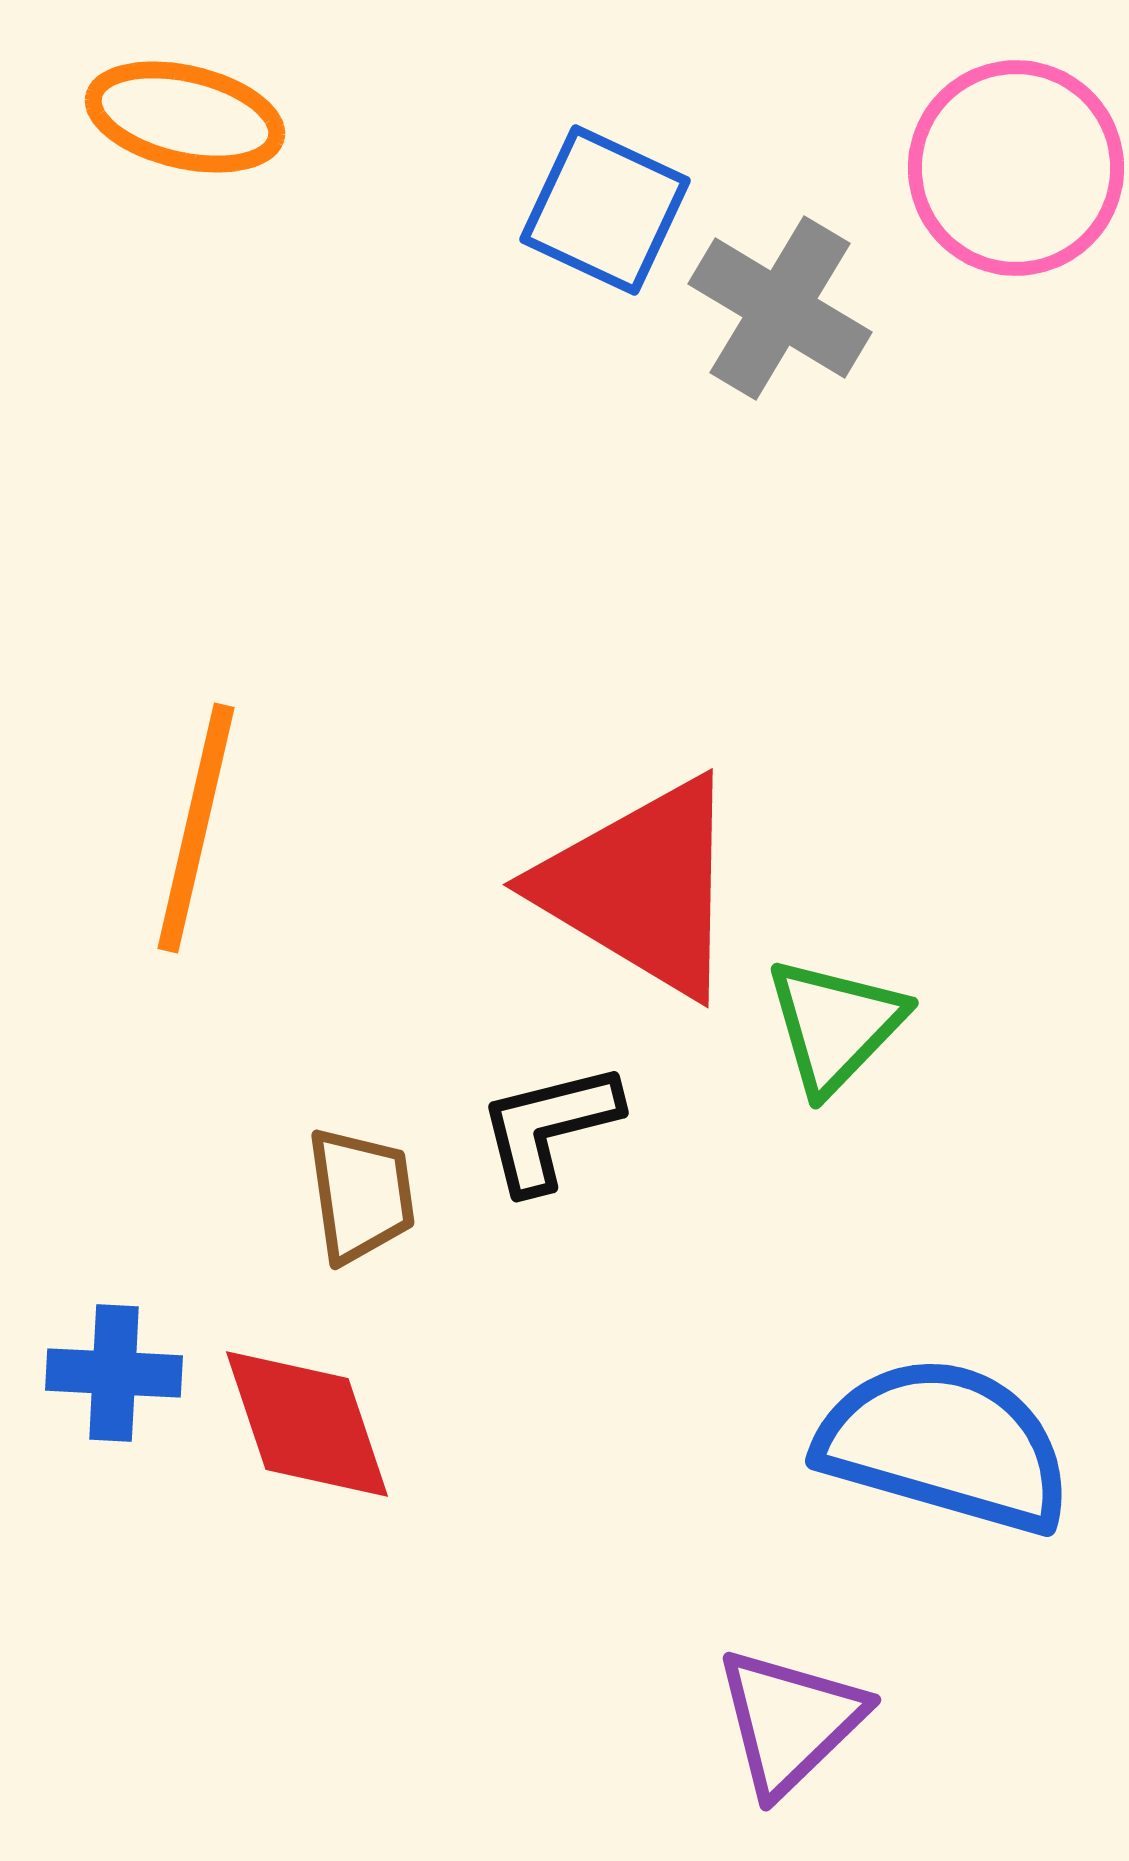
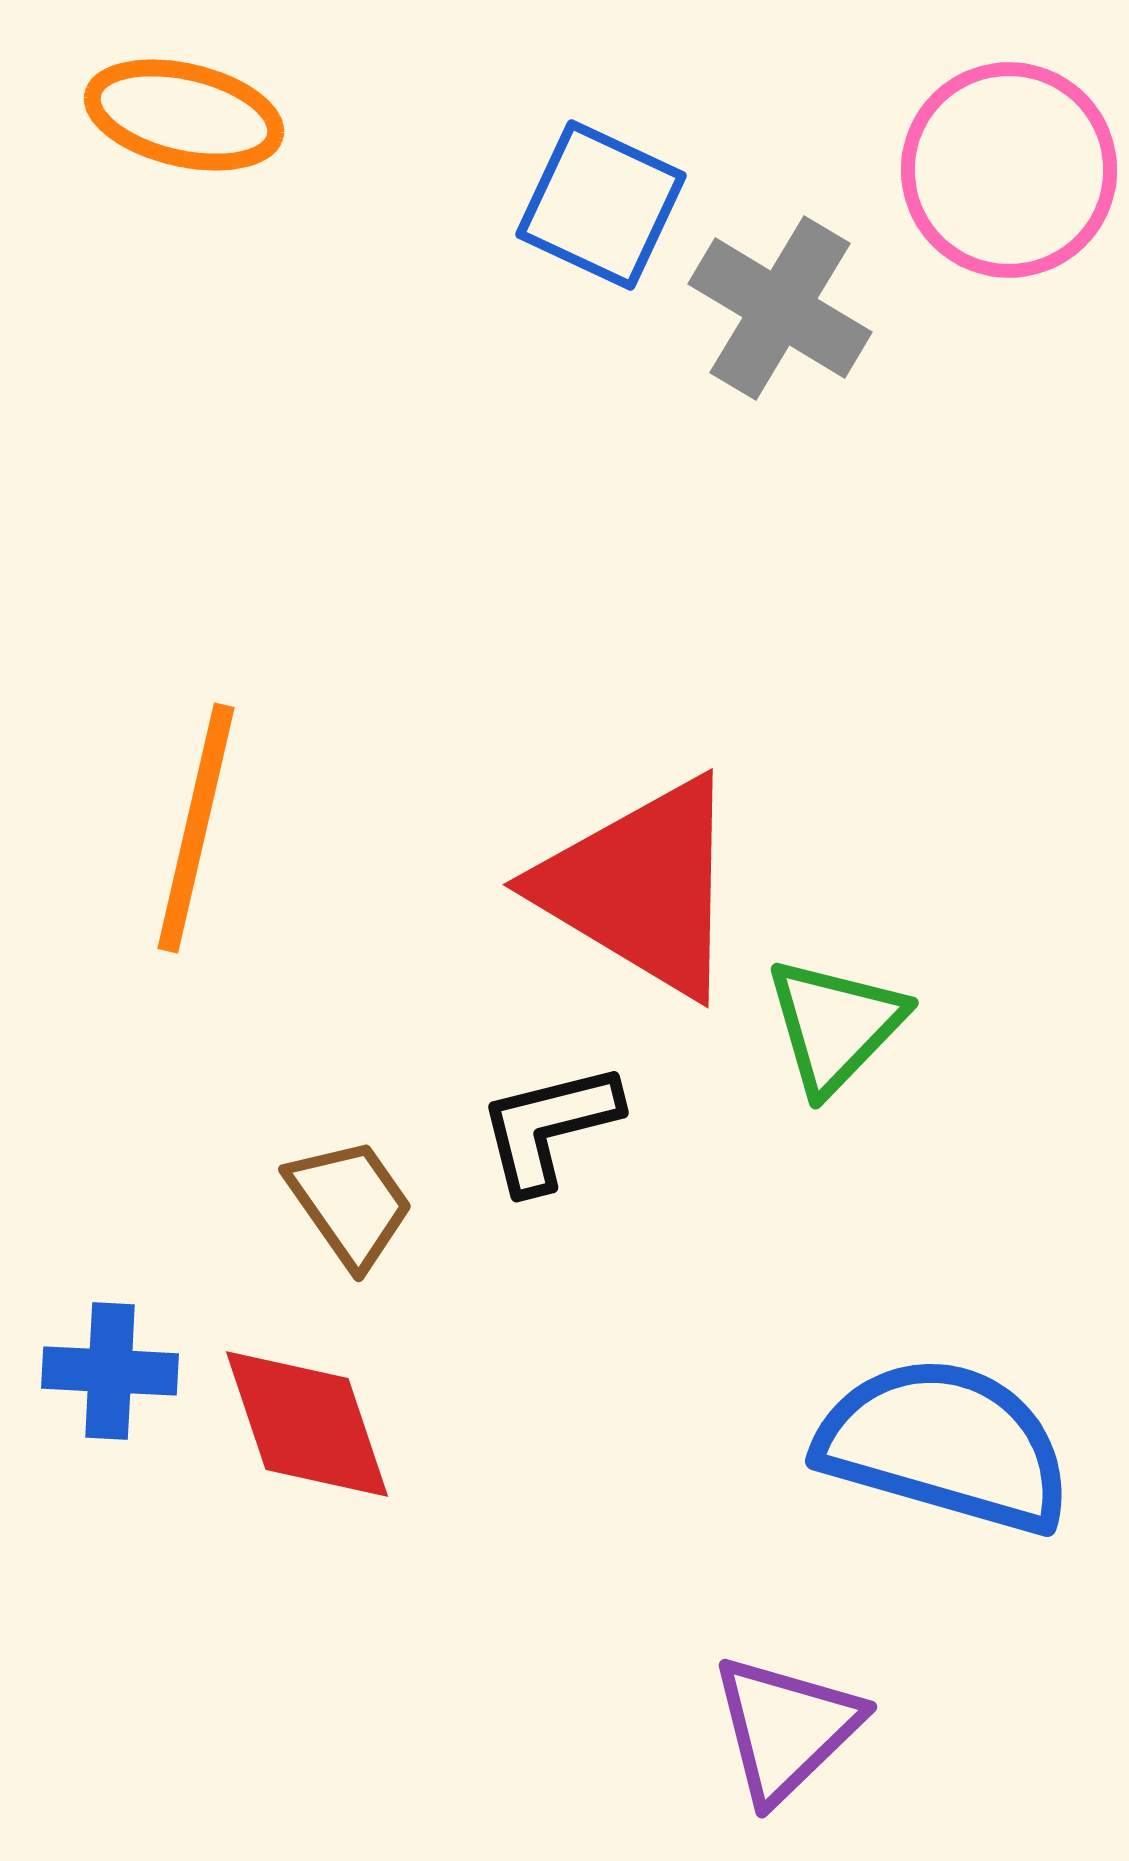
orange ellipse: moved 1 px left, 2 px up
pink circle: moved 7 px left, 2 px down
blue square: moved 4 px left, 5 px up
brown trapezoid: moved 11 px left, 8 px down; rotated 27 degrees counterclockwise
blue cross: moved 4 px left, 2 px up
purple triangle: moved 4 px left, 7 px down
